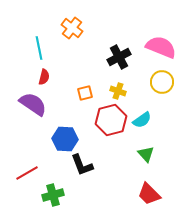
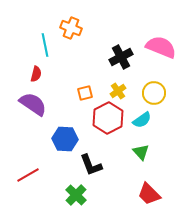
orange cross: moved 1 px left; rotated 15 degrees counterclockwise
cyan line: moved 6 px right, 3 px up
black cross: moved 2 px right
red semicircle: moved 8 px left, 3 px up
yellow circle: moved 8 px left, 11 px down
yellow cross: rotated 35 degrees clockwise
red hexagon: moved 3 px left, 2 px up; rotated 12 degrees counterclockwise
green triangle: moved 5 px left, 2 px up
black L-shape: moved 9 px right
red line: moved 1 px right, 2 px down
green cross: moved 23 px right; rotated 30 degrees counterclockwise
